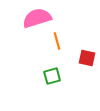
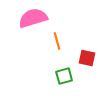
pink semicircle: moved 4 px left
green square: moved 12 px right
